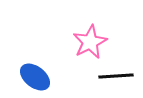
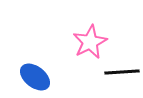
black line: moved 6 px right, 4 px up
